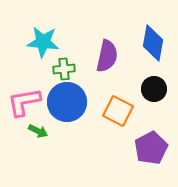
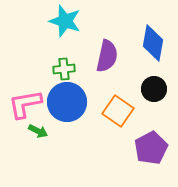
cyan star: moved 22 px right, 21 px up; rotated 12 degrees clockwise
pink L-shape: moved 1 px right, 2 px down
orange square: rotated 8 degrees clockwise
